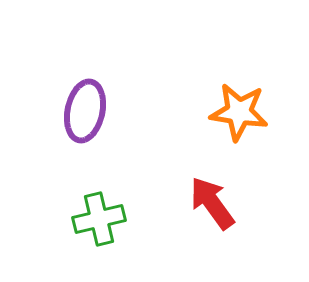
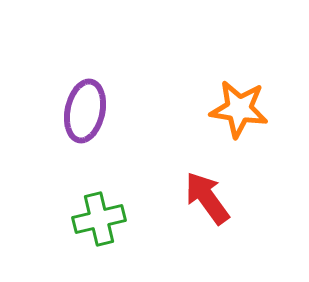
orange star: moved 3 px up
red arrow: moved 5 px left, 5 px up
